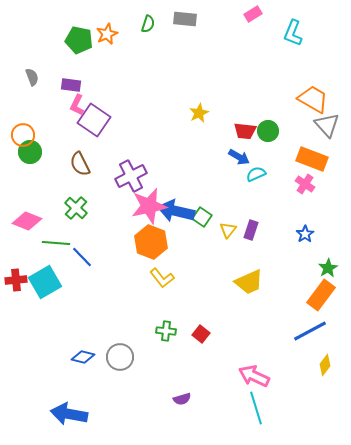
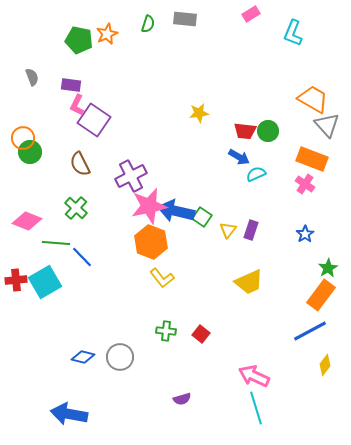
pink rectangle at (253, 14): moved 2 px left
yellow star at (199, 113): rotated 18 degrees clockwise
orange circle at (23, 135): moved 3 px down
